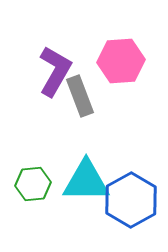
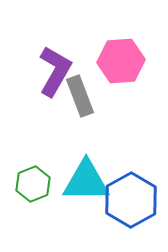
green hexagon: rotated 16 degrees counterclockwise
